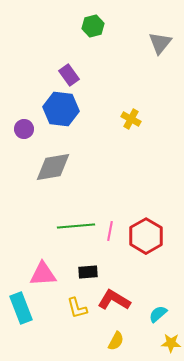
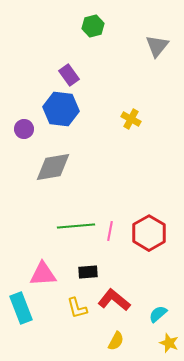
gray triangle: moved 3 px left, 3 px down
red hexagon: moved 3 px right, 3 px up
red L-shape: rotated 8 degrees clockwise
yellow star: moved 2 px left; rotated 18 degrees clockwise
